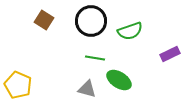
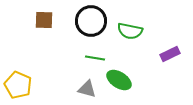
brown square: rotated 30 degrees counterclockwise
green semicircle: rotated 30 degrees clockwise
